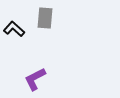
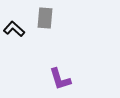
purple L-shape: moved 25 px right; rotated 80 degrees counterclockwise
